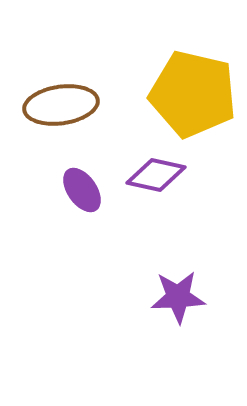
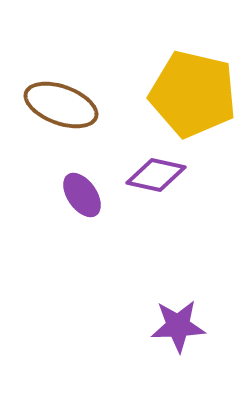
brown ellipse: rotated 28 degrees clockwise
purple ellipse: moved 5 px down
purple star: moved 29 px down
